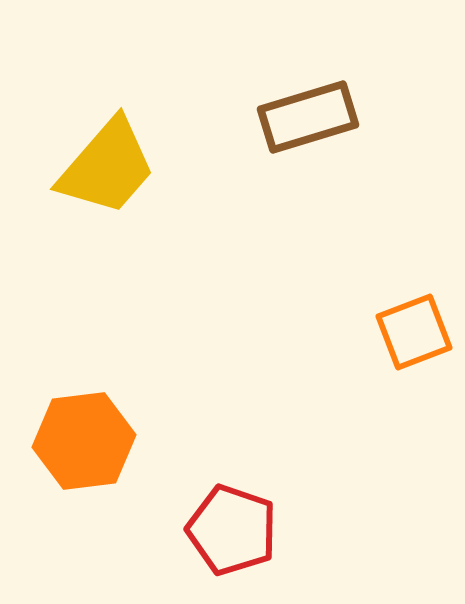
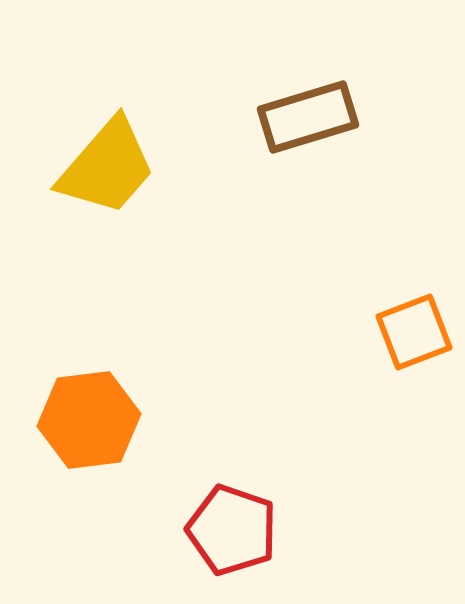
orange hexagon: moved 5 px right, 21 px up
